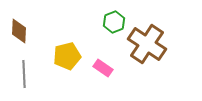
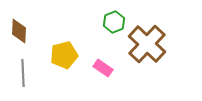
brown cross: rotated 9 degrees clockwise
yellow pentagon: moved 3 px left, 1 px up
gray line: moved 1 px left, 1 px up
